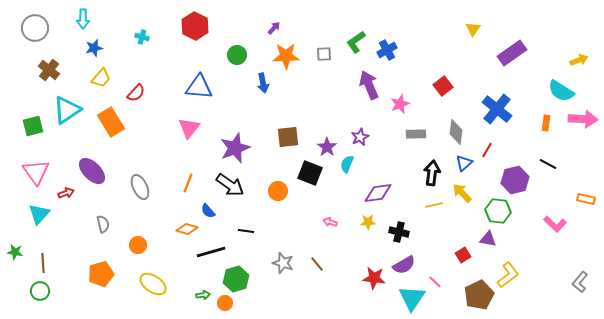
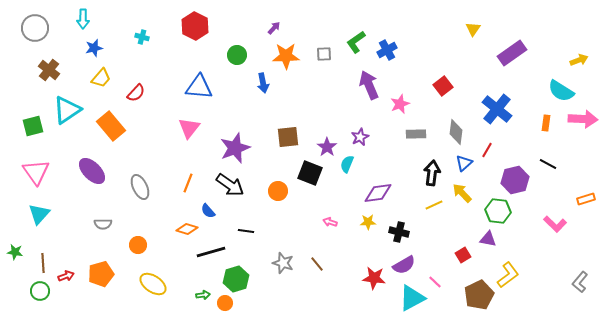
orange rectangle at (111, 122): moved 4 px down; rotated 8 degrees counterclockwise
red arrow at (66, 193): moved 83 px down
orange rectangle at (586, 199): rotated 30 degrees counterclockwise
yellow line at (434, 205): rotated 12 degrees counterclockwise
gray semicircle at (103, 224): rotated 102 degrees clockwise
cyan triangle at (412, 298): rotated 28 degrees clockwise
